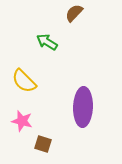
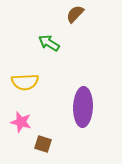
brown semicircle: moved 1 px right, 1 px down
green arrow: moved 2 px right, 1 px down
yellow semicircle: moved 1 px right, 1 px down; rotated 48 degrees counterclockwise
pink star: moved 1 px left, 1 px down
